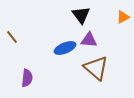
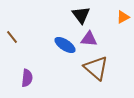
purple triangle: moved 1 px up
blue ellipse: moved 3 px up; rotated 55 degrees clockwise
